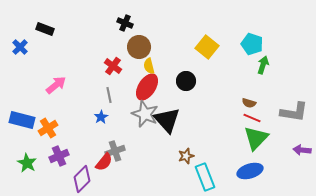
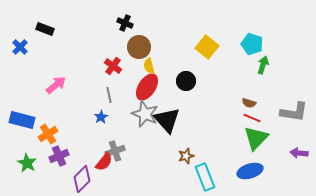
orange cross: moved 6 px down
purple arrow: moved 3 px left, 3 px down
